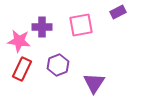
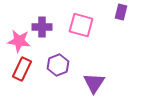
purple rectangle: moved 3 px right; rotated 49 degrees counterclockwise
pink square: rotated 25 degrees clockwise
